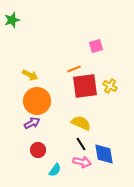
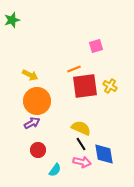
yellow semicircle: moved 5 px down
